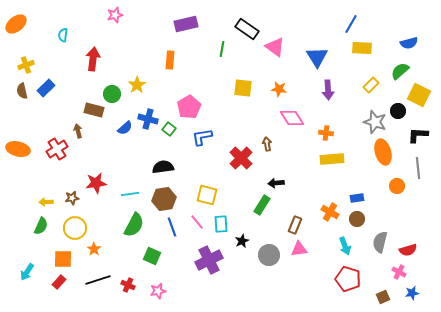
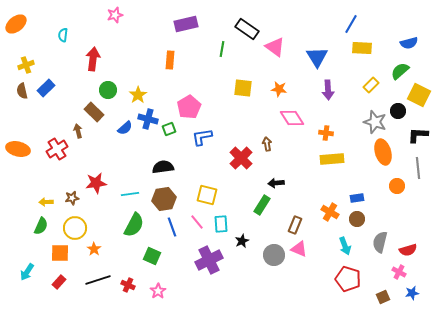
yellow star at (137, 85): moved 1 px right, 10 px down
green circle at (112, 94): moved 4 px left, 4 px up
brown rectangle at (94, 110): moved 2 px down; rotated 30 degrees clockwise
green square at (169, 129): rotated 32 degrees clockwise
pink triangle at (299, 249): rotated 30 degrees clockwise
gray circle at (269, 255): moved 5 px right
orange square at (63, 259): moved 3 px left, 6 px up
pink star at (158, 291): rotated 21 degrees counterclockwise
